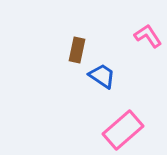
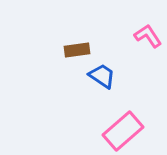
brown rectangle: rotated 70 degrees clockwise
pink rectangle: moved 1 px down
